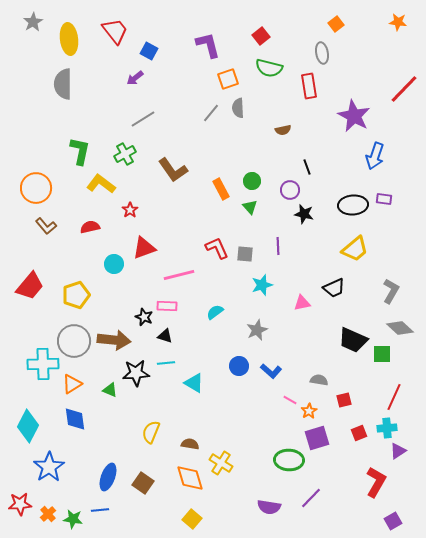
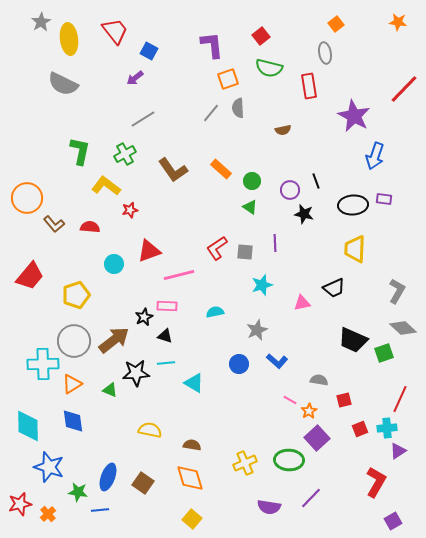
gray star at (33, 22): moved 8 px right
purple L-shape at (208, 45): moved 4 px right; rotated 8 degrees clockwise
gray ellipse at (322, 53): moved 3 px right
gray semicircle at (63, 84): rotated 64 degrees counterclockwise
black line at (307, 167): moved 9 px right, 14 px down
yellow L-shape at (101, 184): moved 5 px right, 2 px down
orange circle at (36, 188): moved 9 px left, 10 px down
orange rectangle at (221, 189): moved 20 px up; rotated 20 degrees counterclockwise
green triangle at (250, 207): rotated 14 degrees counterclockwise
red star at (130, 210): rotated 21 degrees clockwise
brown L-shape at (46, 226): moved 8 px right, 2 px up
red semicircle at (90, 227): rotated 18 degrees clockwise
purple line at (278, 246): moved 3 px left, 3 px up
red triangle at (144, 248): moved 5 px right, 3 px down
red L-shape at (217, 248): rotated 100 degrees counterclockwise
yellow trapezoid at (355, 249): rotated 132 degrees clockwise
gray square at (245, 254): moved 2 px up
red trapezoid at (30, 286): moved 10 px up
gray L-shape at (391, 291): moved 6 px right
cyan semicircle at (215, 312): rotated 24 degrees clockwise
black star at (144, 317): rotated 24 degrees clockwise
gray diamond at (400, 328): moved 3 px right
brown arrow at (114, 340): rotated 44 degrees counterclockwise
green square at (382, 354): moved 2 px right, 1 px up; rotated 18 degrees counterclockwise
blue circle at (239, 366): moved 2 px up
blue L-shape at (271, 371): moved 6 px right, 10 px up
red line at (394, 397): moved 6 px right, 2 px down
blue diamond at (75, 419): moved 2 px left, 2 px down
cyan diamond at (28, 426): rotated 28 degrees counterclockwise
yellow semicircle at (151, 432): moved 1 px left, 2 px up; rotated 80 degrees clockwise
red square at (359, 433): moved 1 px right, 4 px up
purple square at (317, 438): rotated 25 degrees counterclockwise
brown semicircle at (190, 444): moved 2 px right, 1 px down
yellow cross at (221, 463): moved 24 px right; rotated 35 degrees clockwise
blue star at (49, 467): rotated 20 degrees counterclockwise
red star at (20, 504): rotated 10 degrees counterclockwise
green star at (73, 519): moved 5 px right, 27 px up
